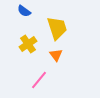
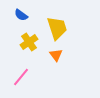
blue semicircle: moved 3 px left, 4 px down
yellow cross: moved 1 px right, 2 px up
pink line: moved 18 px left, 3 px up
